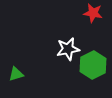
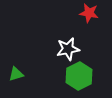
red star: moved 4 px left
green hexagon: moved 14 px left, 11 px down
